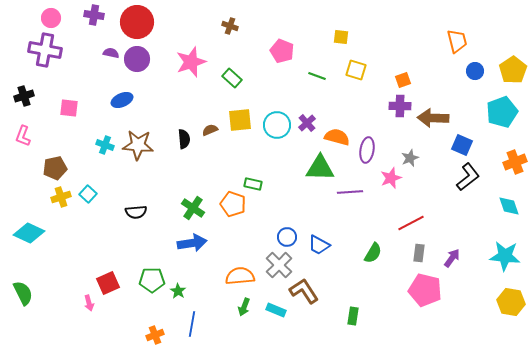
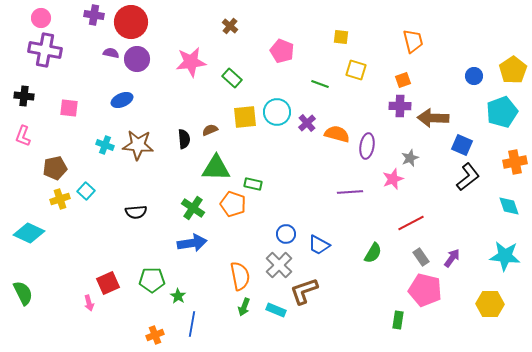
pink circle at (51, 18): moved 10 px left
red circle at (137, 22): moved 6 px left
brown cross at (230, 26): rotated 21 degrees clockwise
orange trapezoid at (457, 41): moved 44 px left
pink star at (191, 62): rotated 12 degrees clockwise
blue circle at (475, 71): moved 1 px left, 5 px down
green line at (317, 76): moved 3 px right, 8 px down
black cross at (24, 96): rotated 24 degrees clockwise
yellow square at (240, 120): moved 5 px right, 3 px up
cyan circle at (277, 125): moved 13 px up
orange semicircle at (337, 137): moved 3 px up
purple ellipse at (367, 150): moved 4 px up
orange cross at (515, 162): rotated 10 degrees clockwise
green triangle at (320, 168): moved 104 px left
pink star at (391, 178): moved 2 px right, 1 px down
cyan square at (88, 194): moved 2 px left, 3 px up
yellow cross at (61, 197): moved 1 px left, 2 px down
blue circle at (287, 237): moved 1 px left, 3 px up
gray rectangle at (419, 253): moved 2 px right, 4 px down; rotated 42 degrees counterclockwise
orange semicircle at (240, 276): rotated 84 degrees clockwise
green star at (178, 291): moved 5 px down
brown L-shape at (304, 291): rotated 76 degrees counterclockwise
yellow hexagon at (511, 302): moved 21 px left, 2 px down; rotated 8 degrees counterclockwise
green rectangle at (353, 316): moved 45 px right, 4 px down
